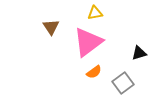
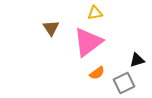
brown triangle: moved 1 px down
black triangle: moved 2 px left, 7 px down
orange semicircle: moved 3 px right, 1 px down
gray square: moved 1 px right; rotated 10 degrees clockwise
